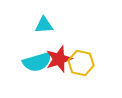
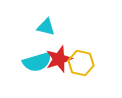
cyan triangle: moved 2 px right, 2 px down; rotated 18 degrees clockwise
